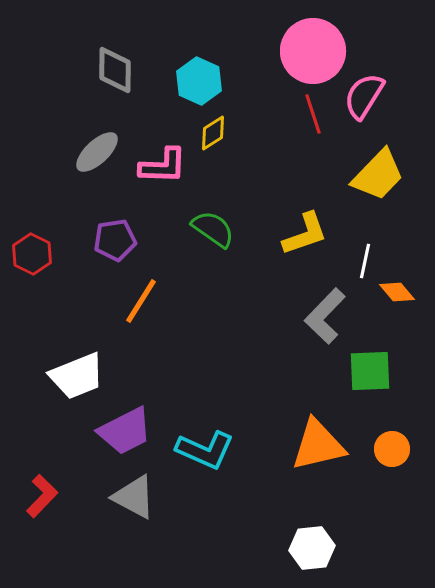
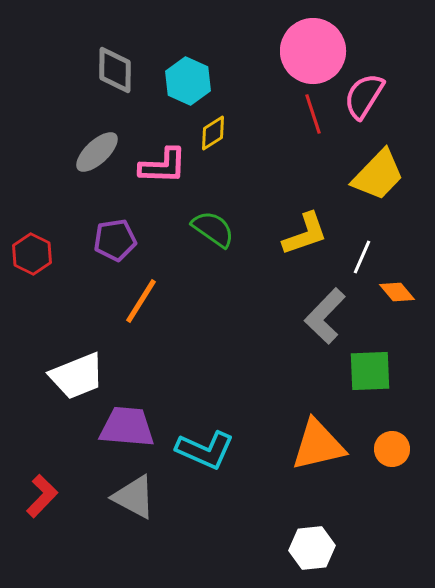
cyan hexagon: moved 11 px left
white line: moved 3 px left, 4 px up; rotated 12 degrees clockwise
purple trapezoid: moved 2 px right, 4 px up; rotated 148 degrees counterclockwise
